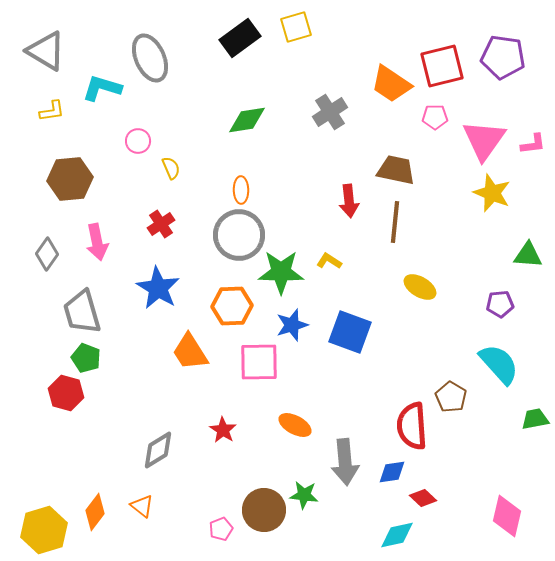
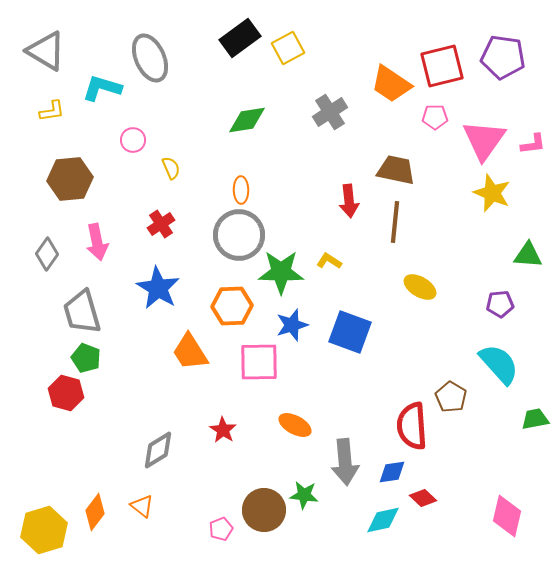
yellow square at (296, 27): moved 8 px left, 21 px down; rotated 12 degrees counterclockwise
pink circle at (138, 141): moved 5 px left, 1 px up
cyan diamond at (397, 535): moved 14 px left, 15 px up
